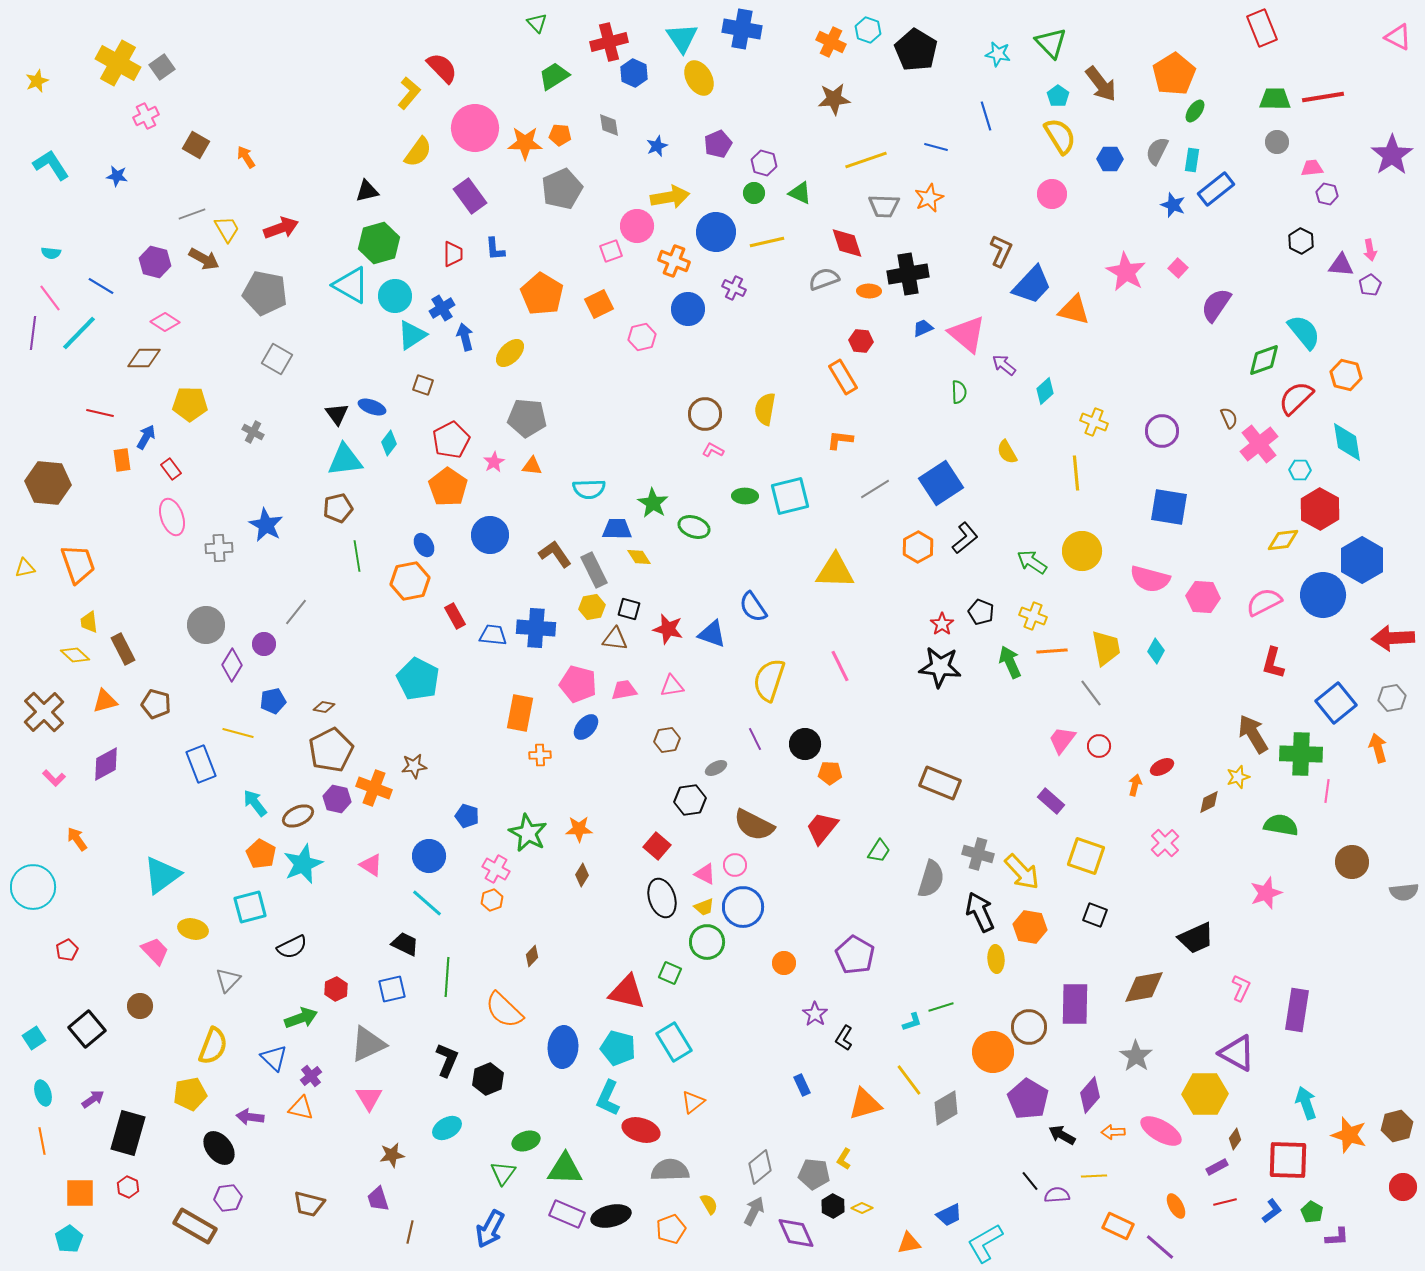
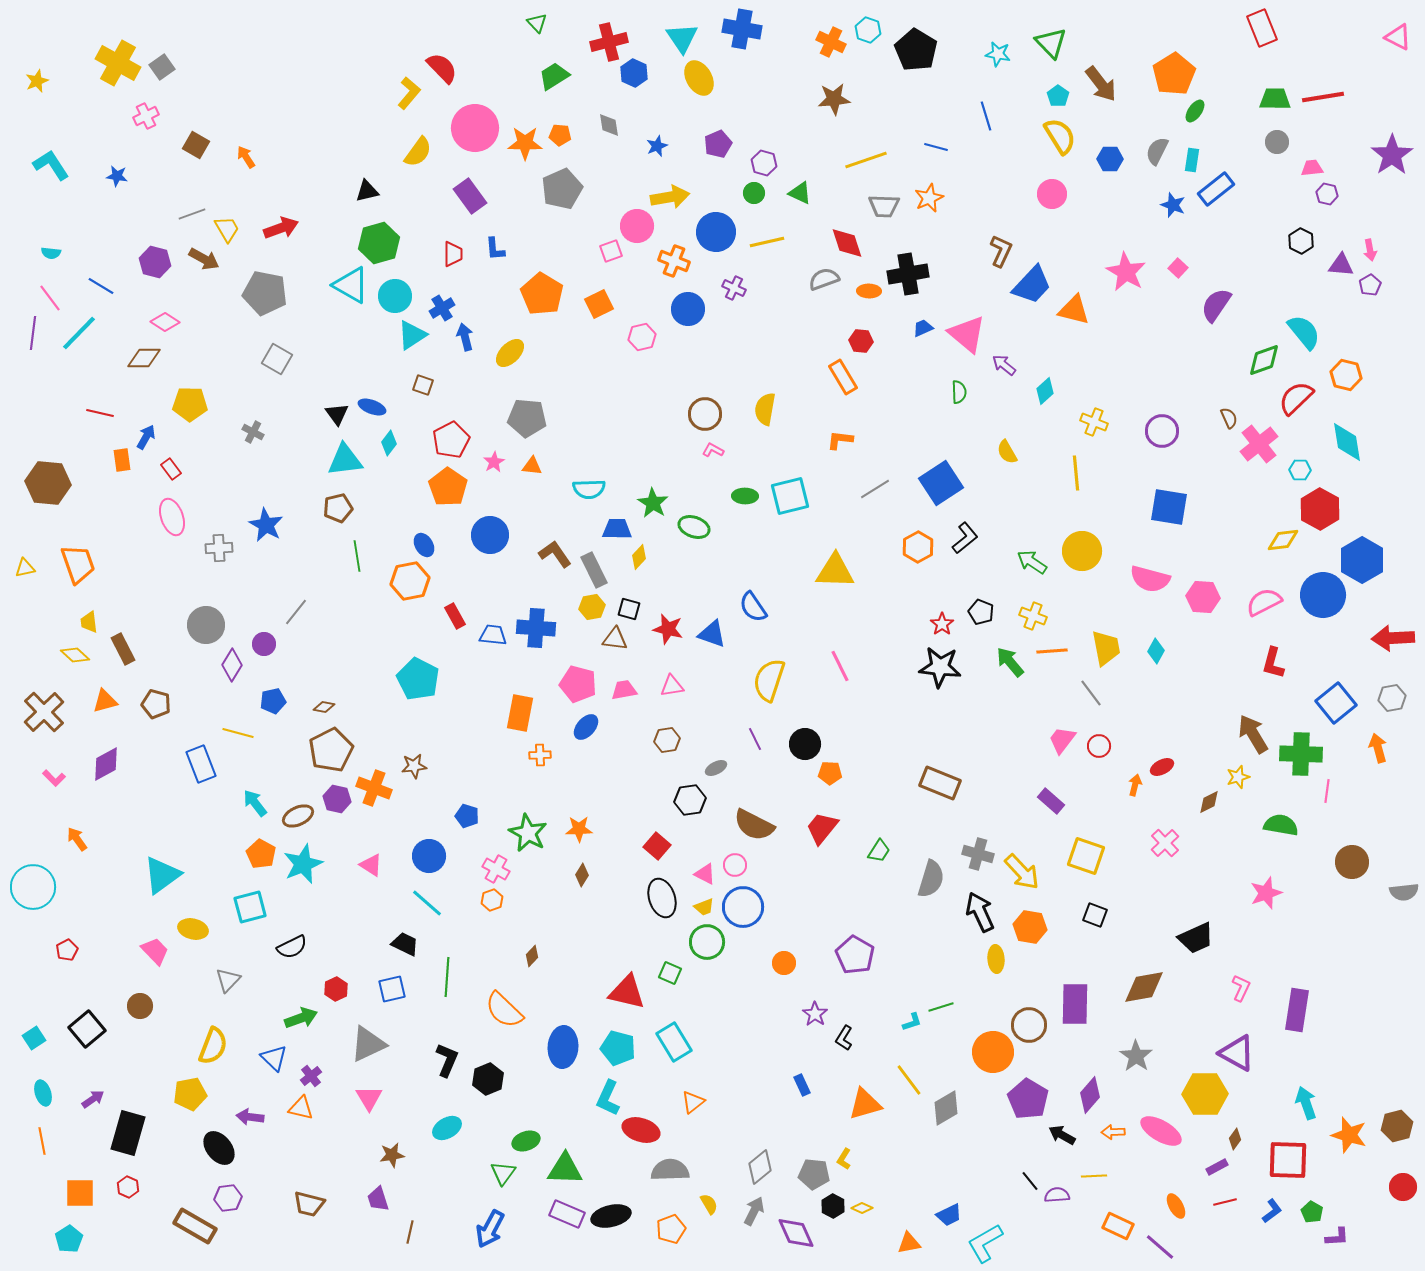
yellow diamond at (639, 557): rotated 75 degrees clockwise
green arrow at (1010, 662): rotated 16 degrees counterclockwise
brown circle at (1029, 1027): moved 2 px up
